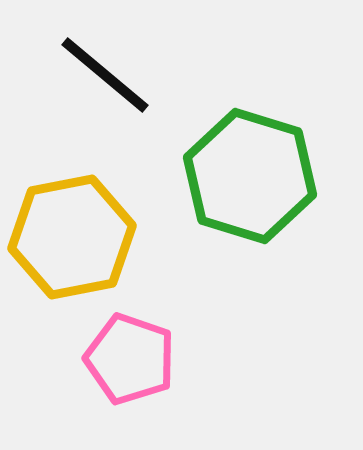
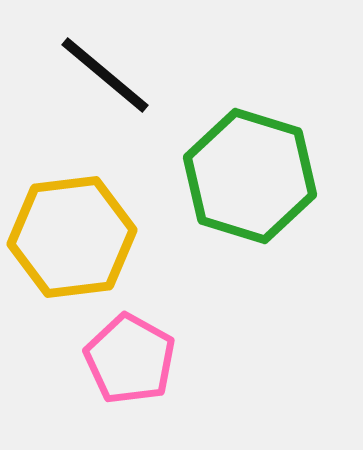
yellow hexagon: rotated 4 degrees clockwise
pink pentagon: rotated 10 degrees clockwise
